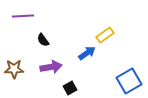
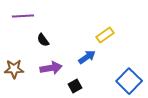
blue arrow: moved 4 px down
purple arrow: moved 1 px down
blue square: rotated 15 degrees counterclockwise
black square: moved 5 px right, 2 px up
